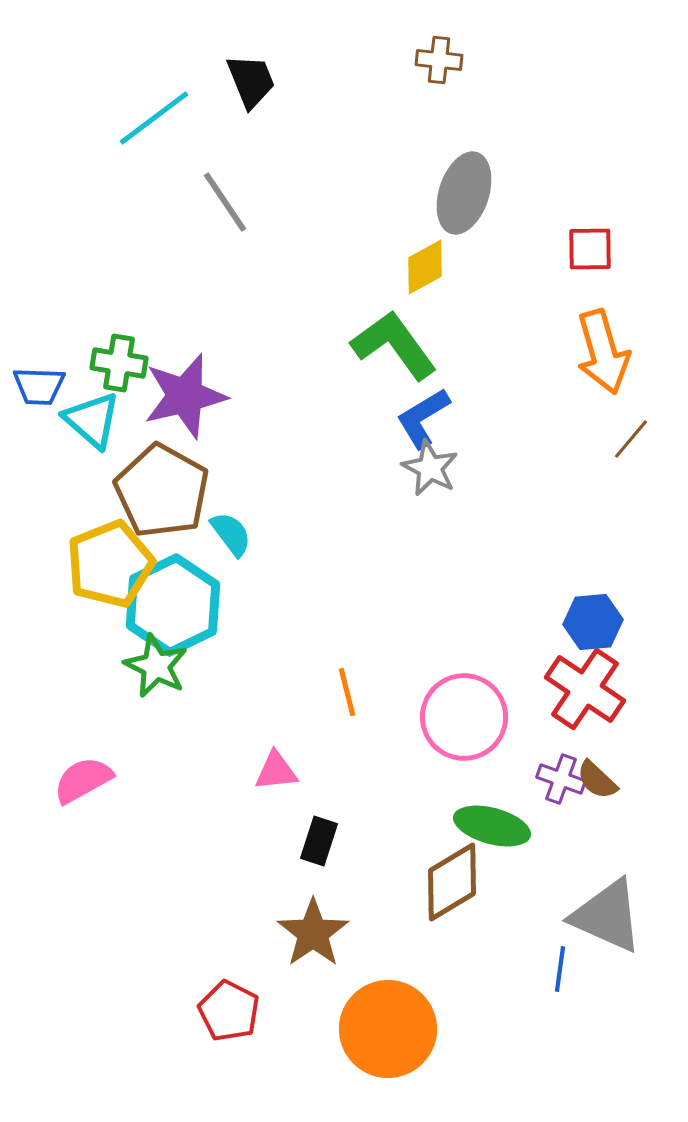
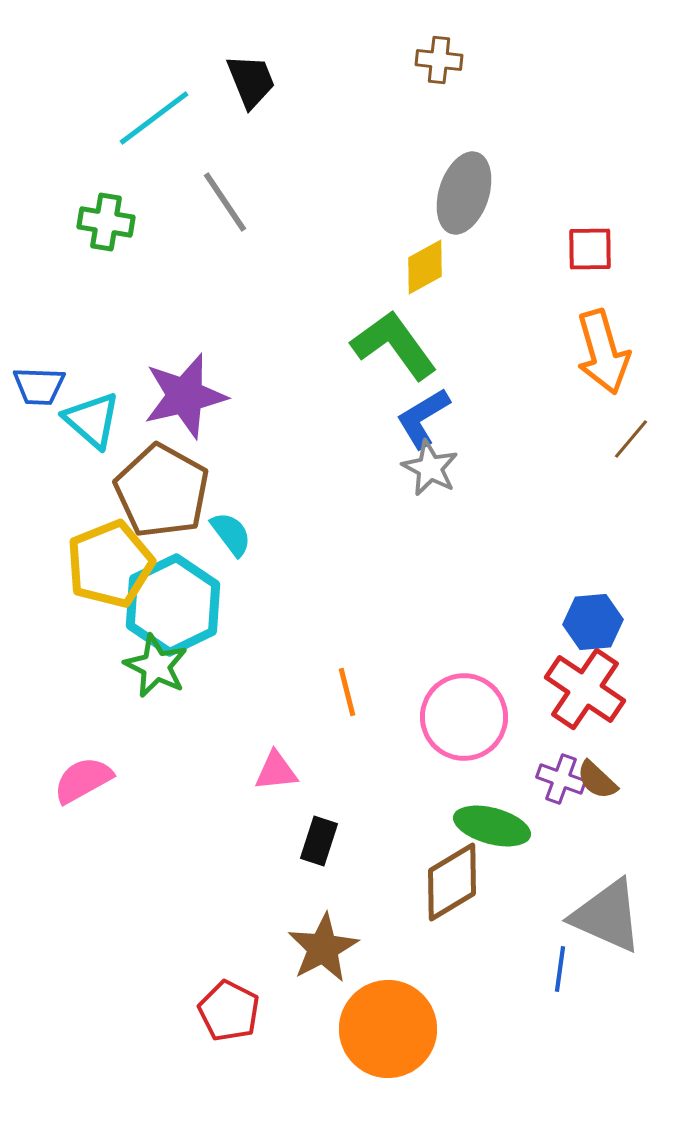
green cross: moved 13 px left, 141 px up
brown star: moved 10 px right, 15 px down; rotated 6 degrees clockwise
